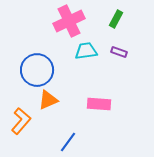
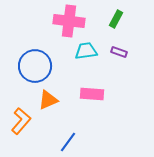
pink cross: rotated 32 degrees clockwise
blue circle: moved 2 px left, 4 px up
pink rectangle: moved 7 px left, 10 px up
